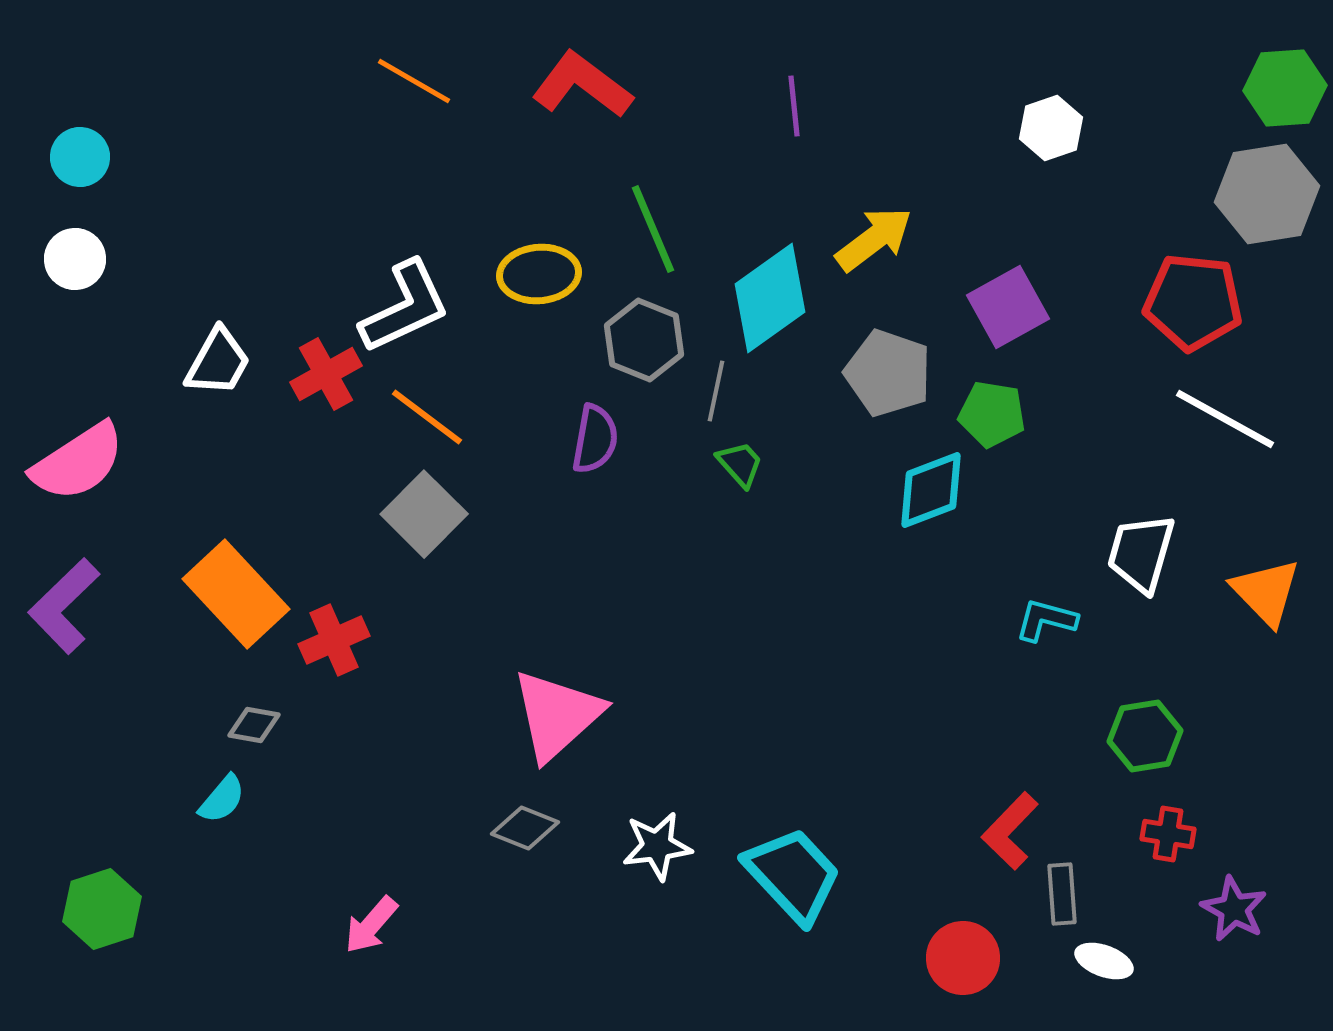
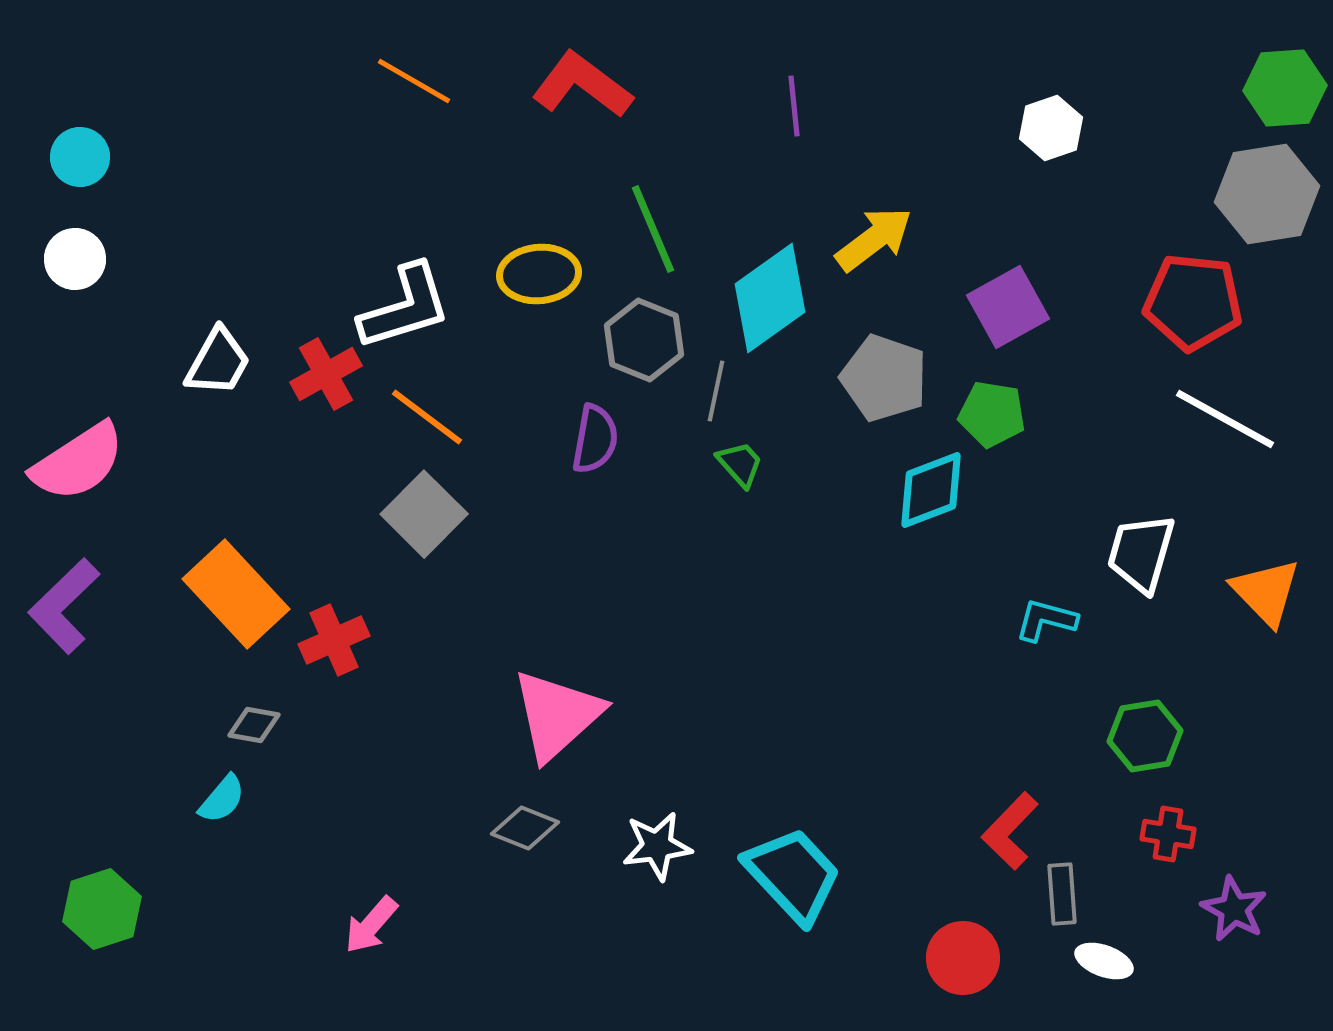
white L-shape at (405, 307): rotated 8 degrees clockwise
gray pentagon at (888, 373): moved 4 px left, 5 px down
